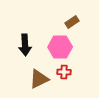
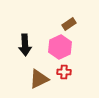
brown rectangle: moved 3 px left, 2 px down
pink hexagon: rotated 25 degrees counterclockwise
